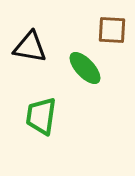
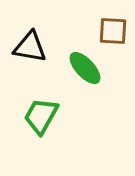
brown square: moved 1 px right, 1 px down
green trapezoid: rotated 21 degrees clockwise
